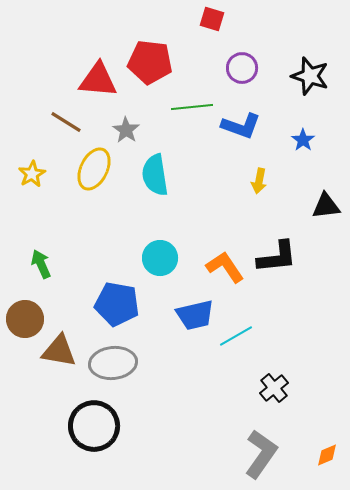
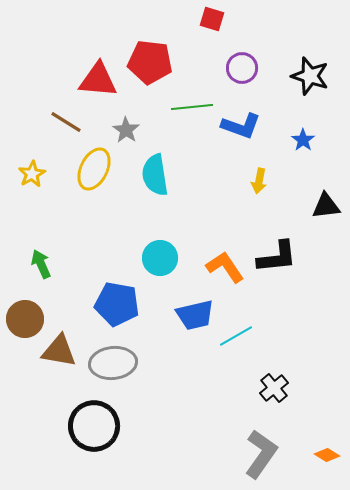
orange diamond: rotated 55 degrees clockwise
